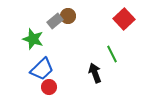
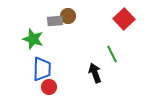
gray rectangle: rotated 35 degrees clockwise
blue trapezoid: rotated 45 degrees counterclockwise
